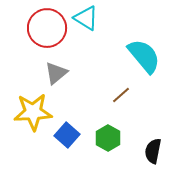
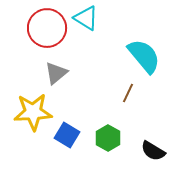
brown line: moved 7 px right, 2 px up; rotated 24 degrees counterclockwise
blue square: rotated 10 degrees counterclockwise
black semicircle: rotated 70 degrees counterclockwise
